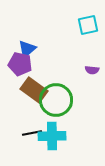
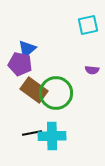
green circle: moved 7 px up
